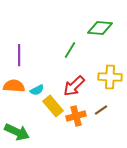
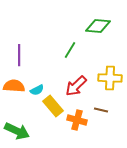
green diamond: moved 2 px left, 2 px up
yellow cross: moved 1 px down
red arrow: moved 2 px right
brown line: rotated 48 degrees clockwise
orange cross: moved 1 px right, 4 px down; rotated 30 degrees clockwise
green arrow: moved 1 px up
